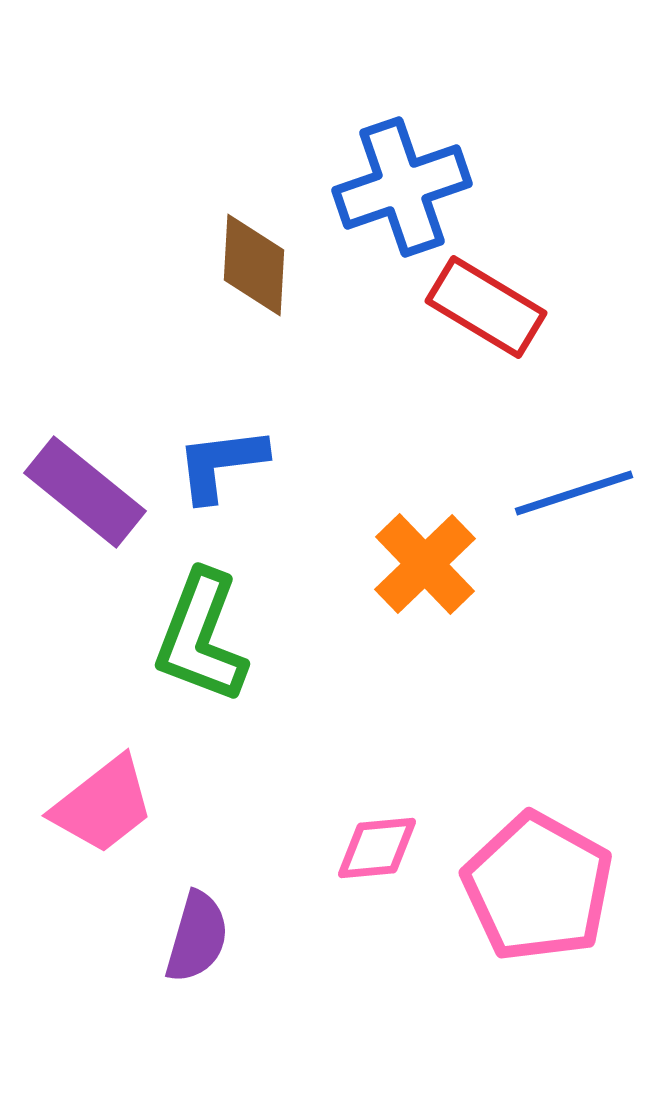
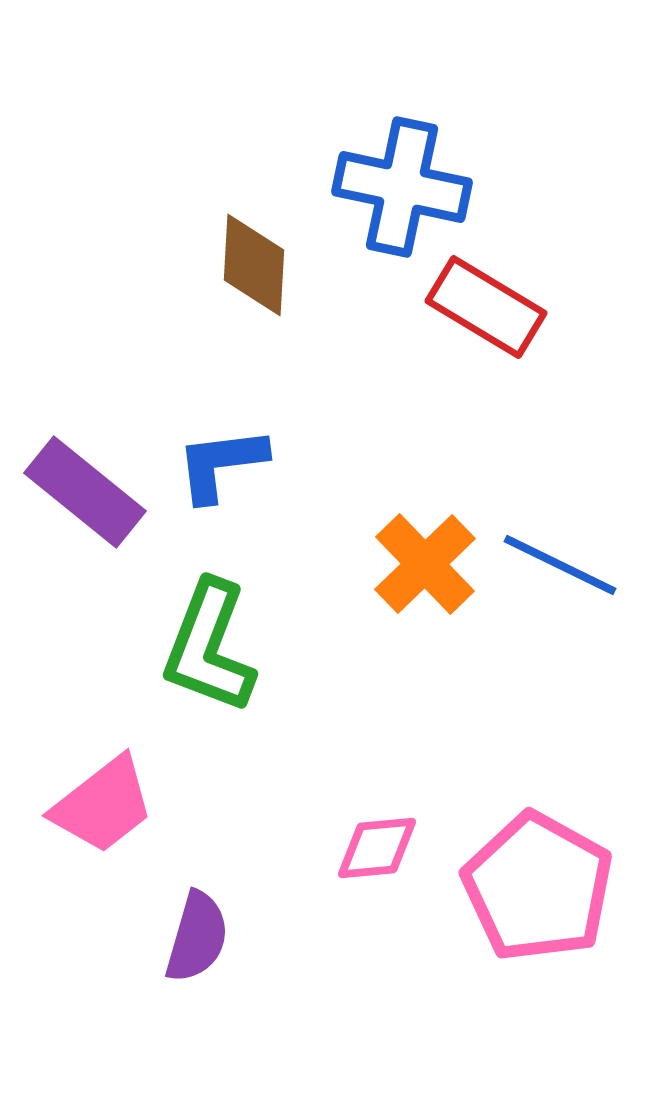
blue cross: rotated 31 degrees clockwise
blue line: moved 14 px left, 72 px down; rotated 44 degrees clockwise
green L-shape: moved 8 px right, 10 px down
